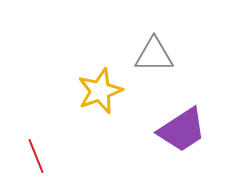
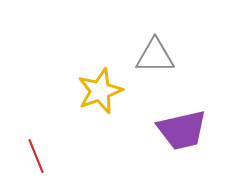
gray triangle: moved 1 px right, 1 px down
purple trapezoid: rotated 20 degrees clockwise
